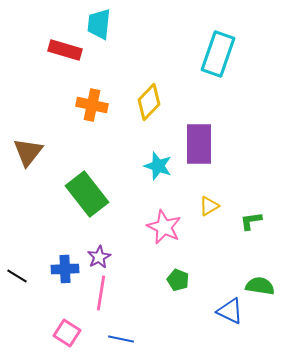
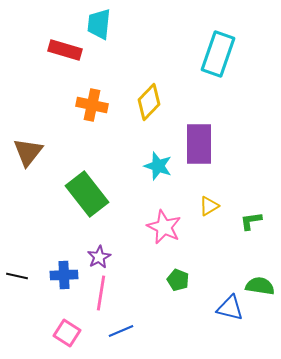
blue cross: moved 1 px left, 6 px down
black line: rotated 20 degrees counterclockwise
blue triangle: moved 3 px up; rotated 12 degrees counterclockwise
blue line: moved 8 px up; rotated 35 degrees counterclockwise
